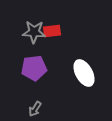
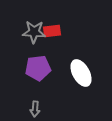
purple pentagon: moved 4 px right
white ellipse: moved 3 px left
gray arrow: rotated 28 degrees counterclockwise
